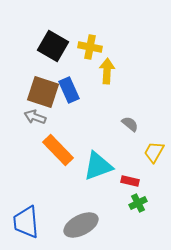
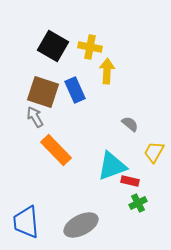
blue rectangle: moved 6 px right
gray arrow: rotated 40 degrees clockwise
orange rectangle: moved 2 px left
cyan triangle: moved 14 px right
